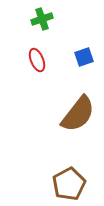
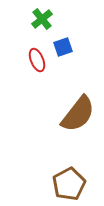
green cross: rotated 20 degrees counterclockwise
blue square: moved 21 px left, 10 px up
